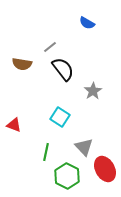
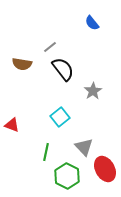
blue semicircle: moved 5 px right; rotated 21 degrees clockwise
cyan square: rotated 18 degrees clockwise
red triangle: moved 2 px left
